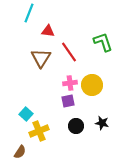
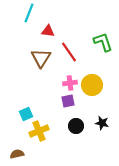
cyan square: rotated 24 degrees clockwise
brown semicircle: moved 3 px left, 2 px down; rotated 136 degrees counterclockwise
